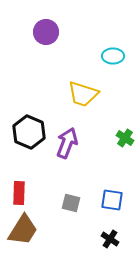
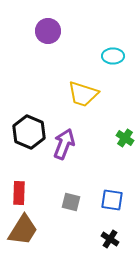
purple circle: moved 2 px right, 1 px up
purple arrow: moved 3 px left, 1 px down
gray square: moved 1 px up
